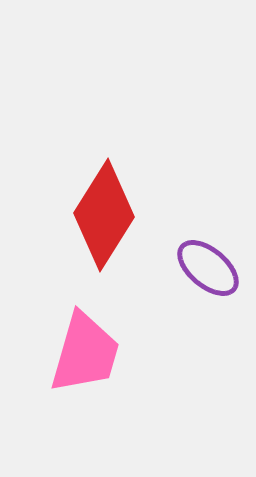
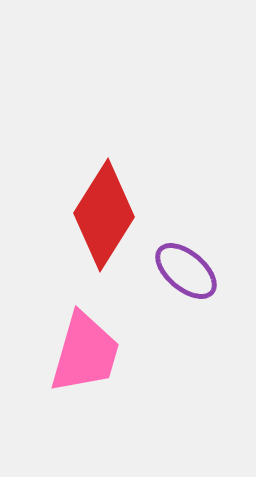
purple ellipse: moved 22 px left, 3 px down
